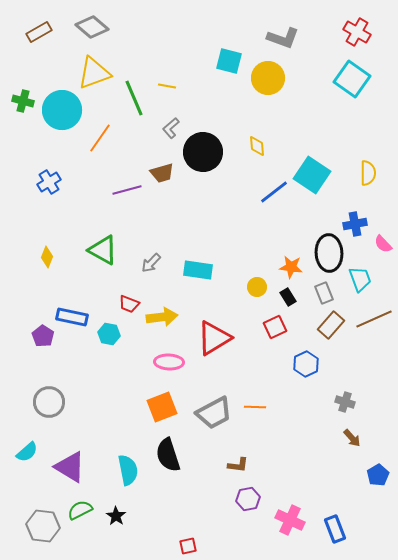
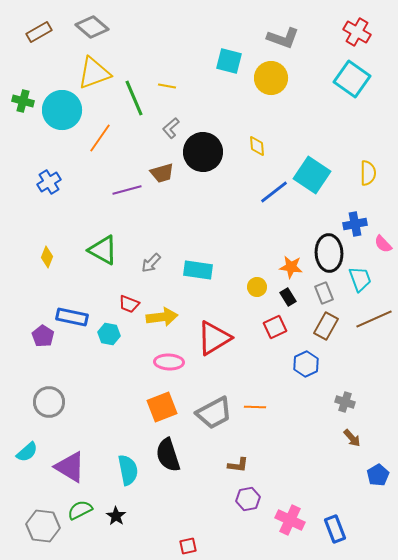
yellow circle at (268, 78): moved 3 px right
brown rectangle at (331, 325): moved 5 px left, 1 px down; rotated 12 degrees counterclockwise
